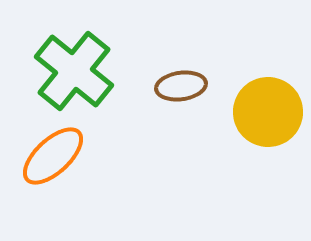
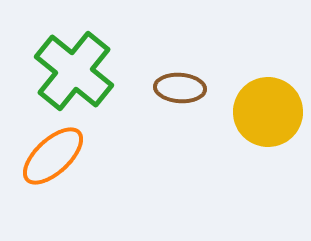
brown ellipse: moved 1 px left, 2 px down; rotated 12 degrees clockwise
